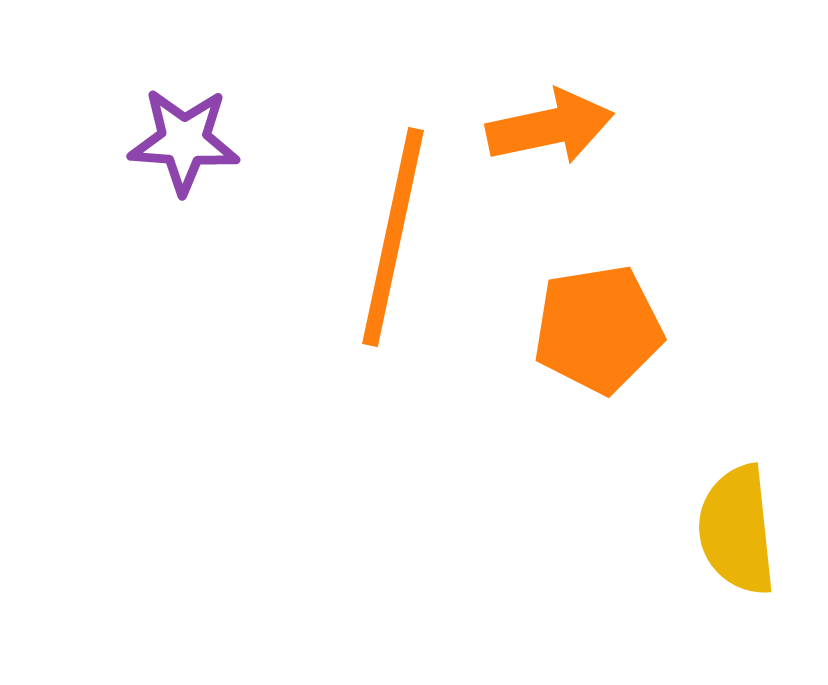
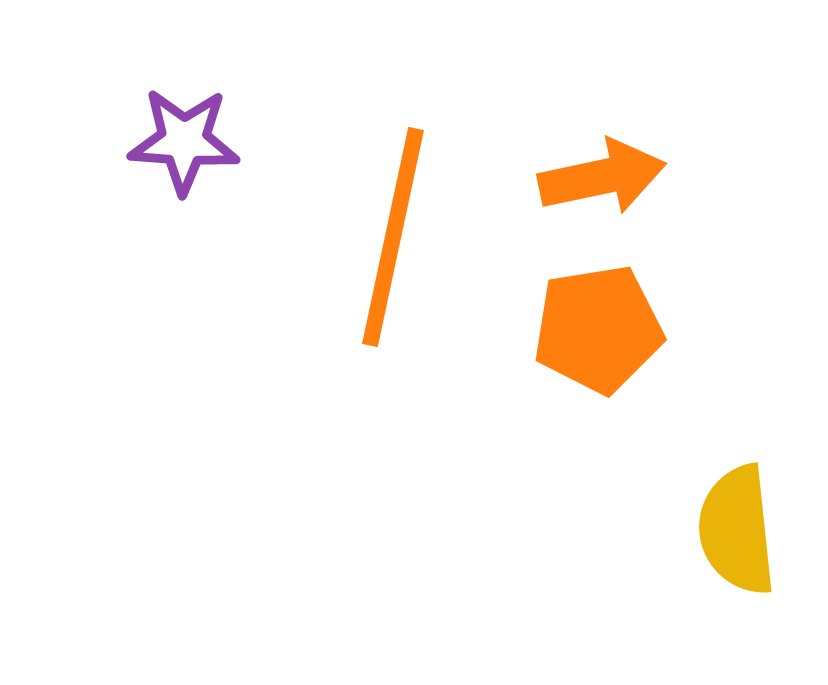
orange arrow: moved 52 px right, 50 px down
